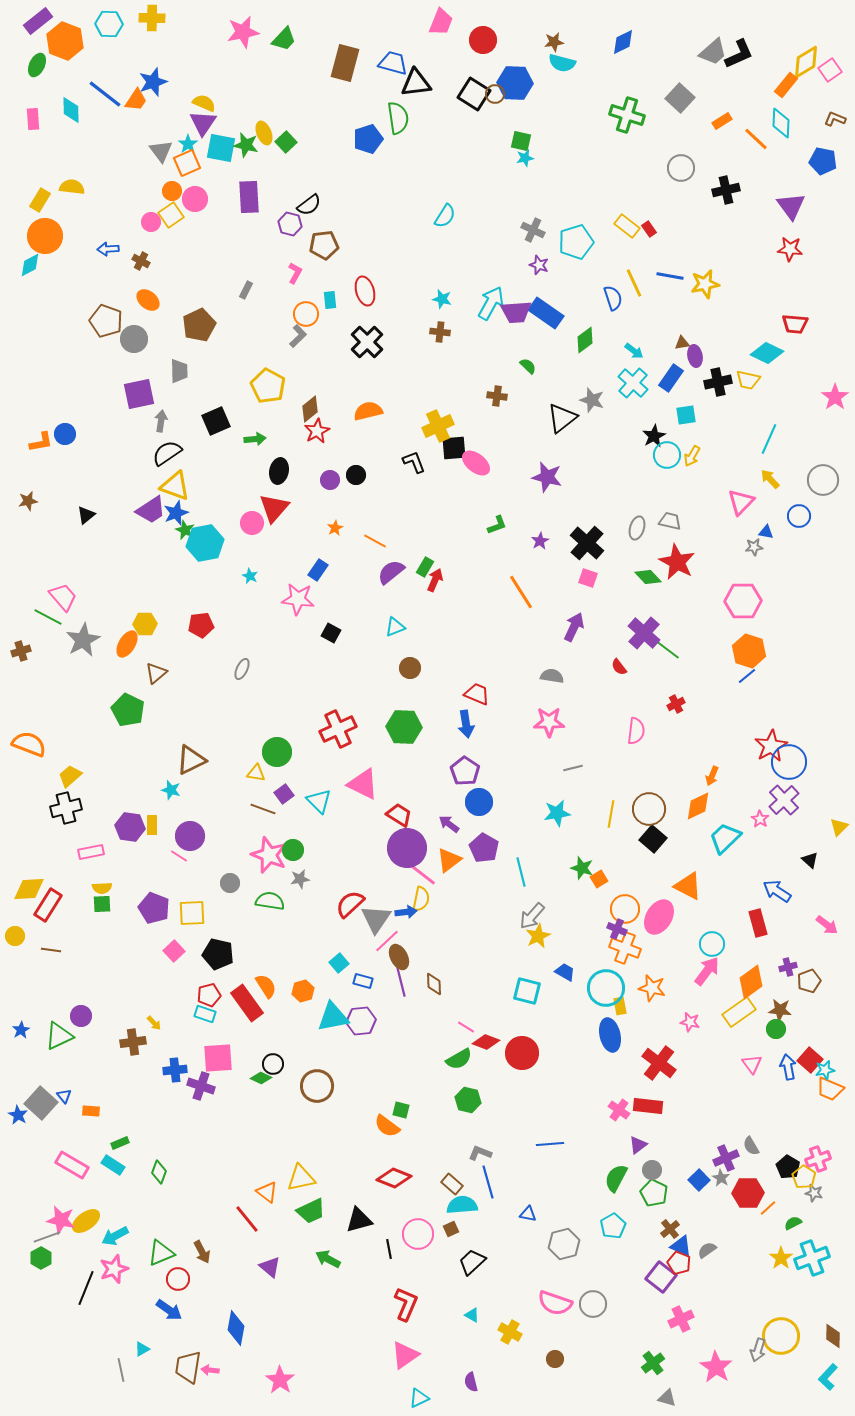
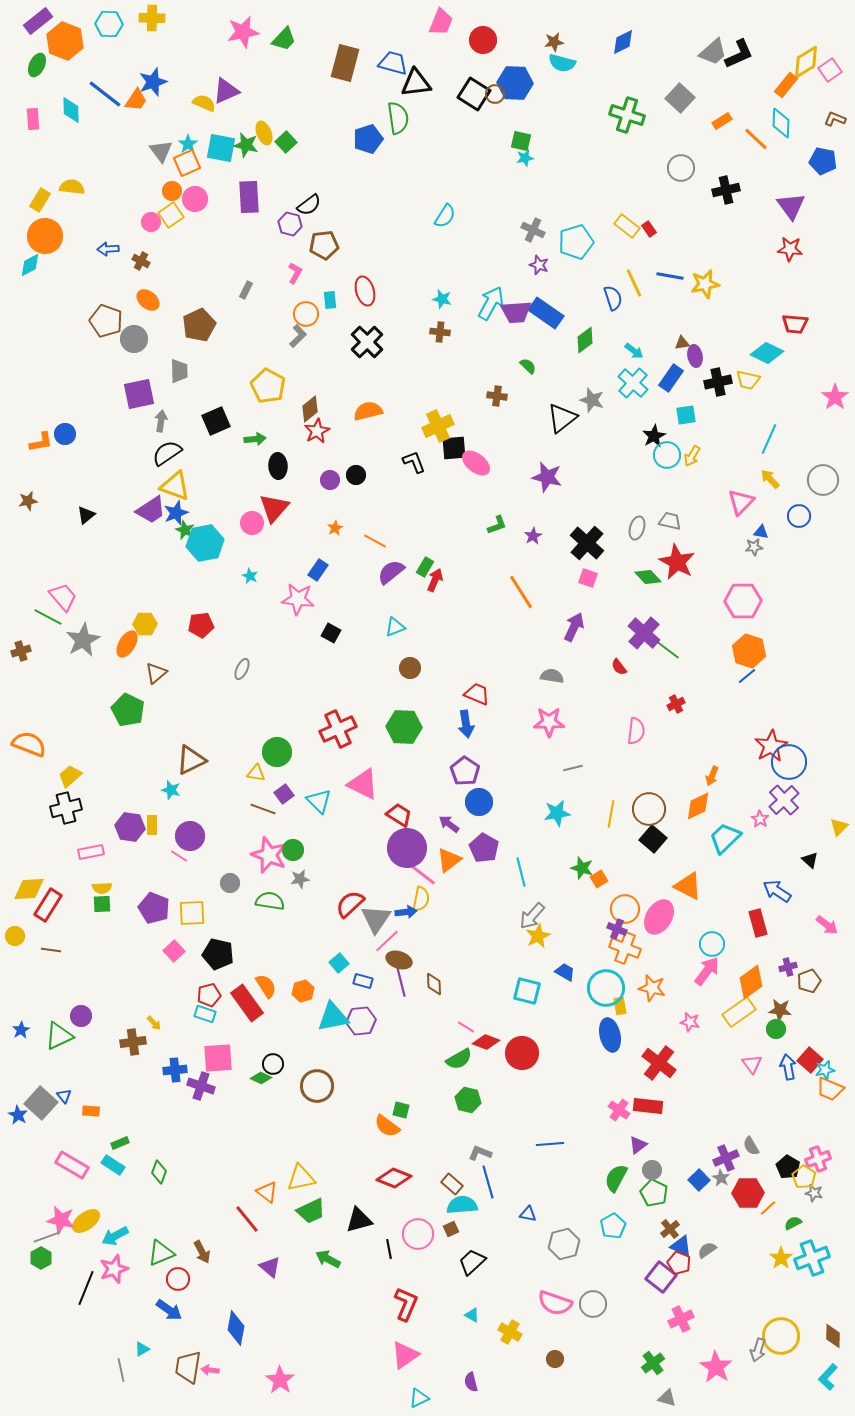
purple triangle at (203, 123): moved 23 px right, 32 px up; rotated 32 degrees clockwise
black ellipse at (279, 471): moved 1 px left, 5 px up; rotated 15 degrees counterclockwise
blue triangle at (766, 532): moved 5 px left
purple star at (540, 541): moved 7 px left, 5 px up
brown ellipse at (399, 957): moved 3 px down; rotated 45 degrees counterclockwise
